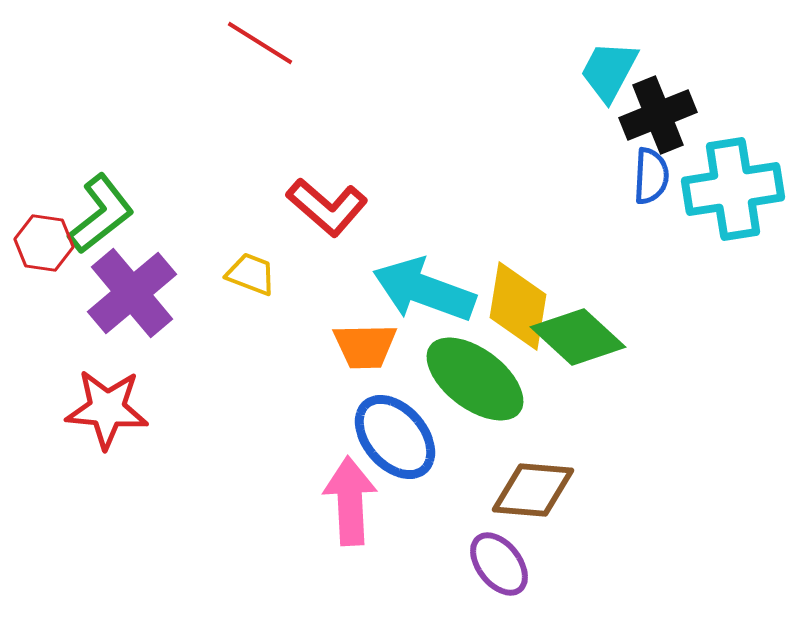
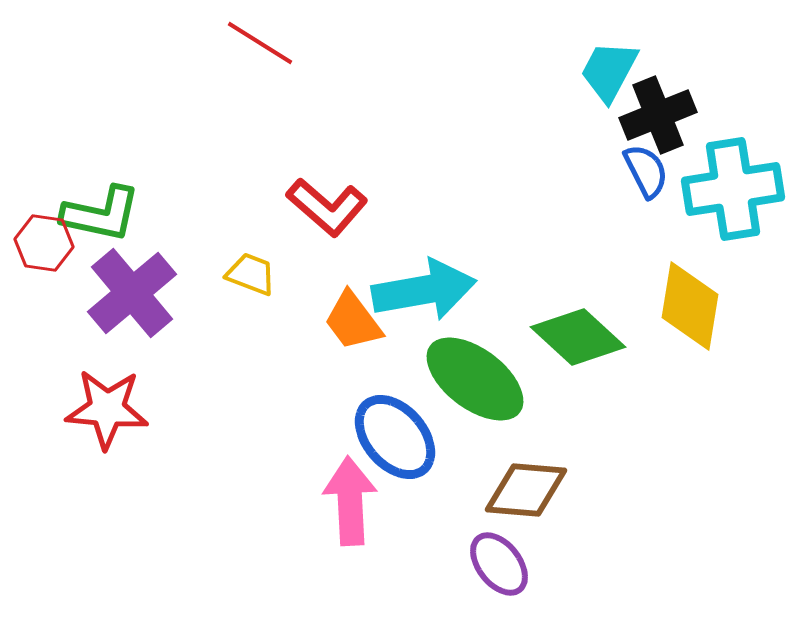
blue semicircle: moved 5 px left, 5 px up; rotated 30 degrees counterclockwise
green L-shape: rotated 50 degrees clockwise
cyan arrow: rotated 150 degrees clockwise
yellow diamond: moved 172 px right
orange trapezoid: moved 12 px left, 25 px up; rotated 54 degrees clockwise
brown diamond: moved 7 px left
